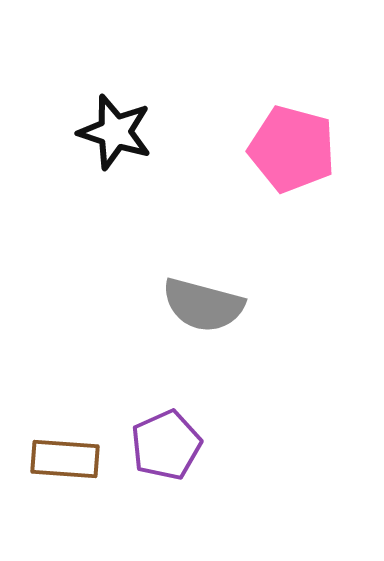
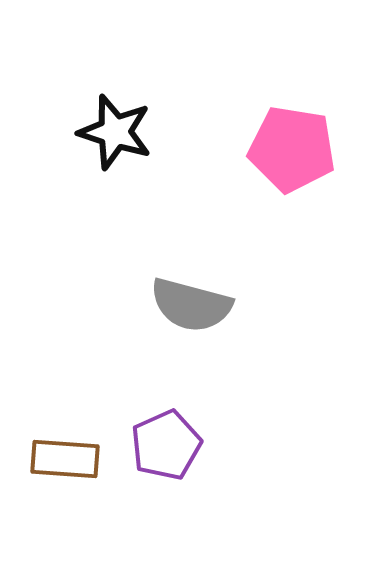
pink pentagon: rotated 6 degrees counterclockwise
gray semicircle: moved 12 px left
